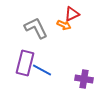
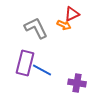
purple cross: moved 7 px left, 4 px down
